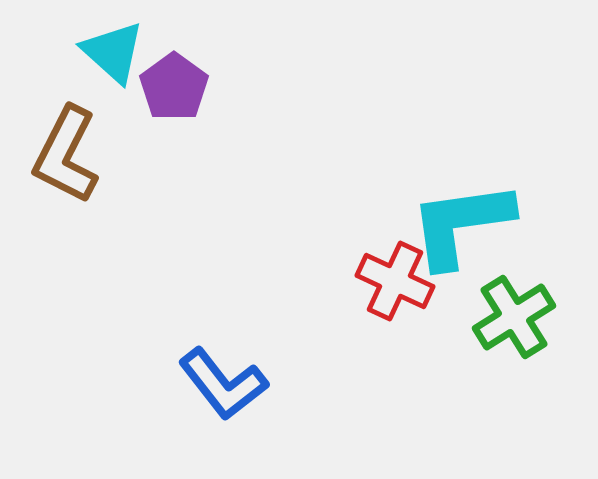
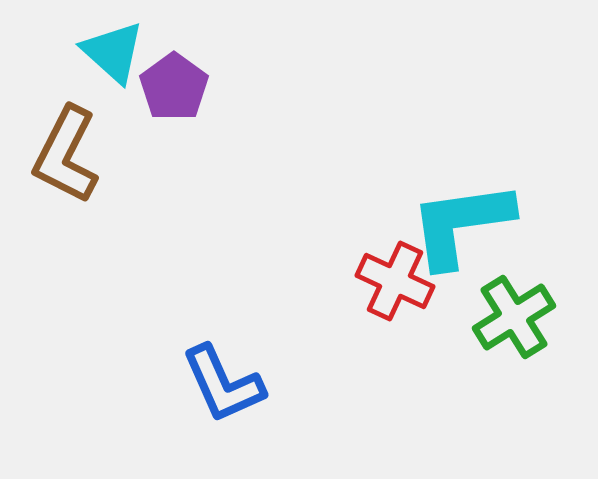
blue L-shape: rotated 14 degrees clockwise
